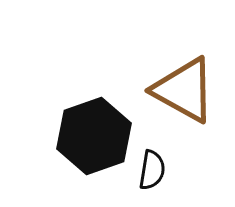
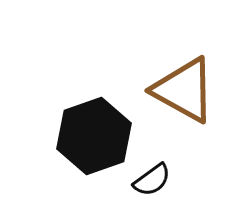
black semicircle: moved 10 px down; rotated 45 degrees clockwise
